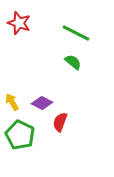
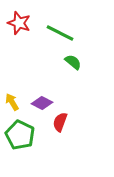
green line: moved 16 px left
